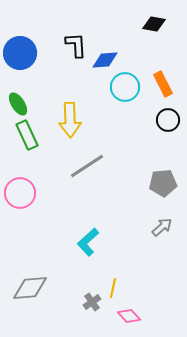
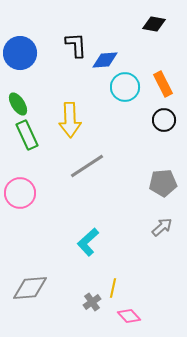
black circle: moved 4 px left
